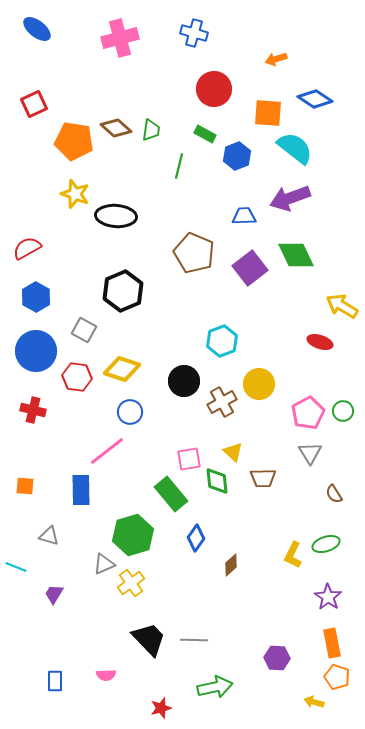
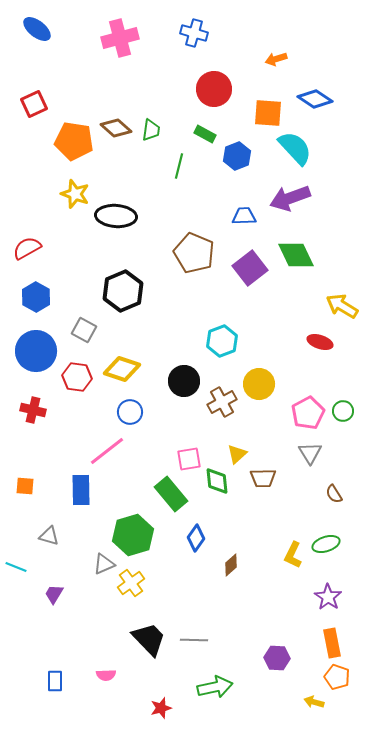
cyan semicircle at (295, 148): rotated 9 degrees clockwise
yellow triangle at (233, 452): moved 4 px right, 2 px down; rotated 35 degrees clockwise
